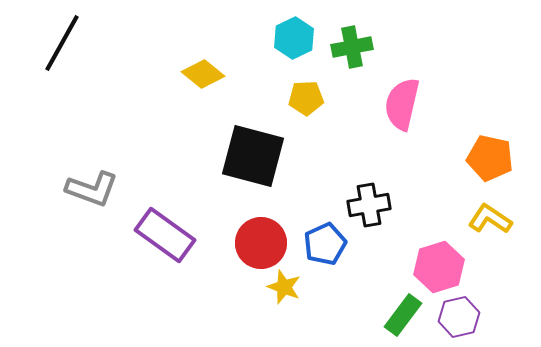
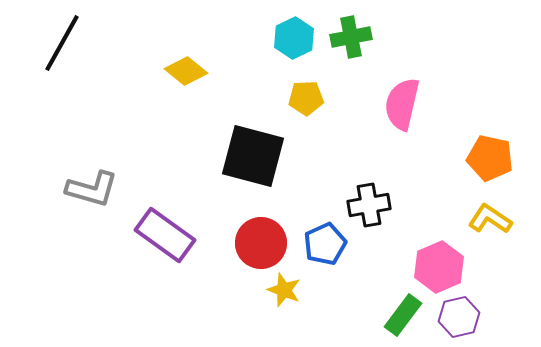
green cross: moved 1 px left, 10 px up
yellow diamond: moved 17 px left, 3 px up
gray L-shape: rotated 4 degrees counterclockwise
pink hexagon: rotated 6 degrees counterclockwise
yellow star: moved 3 px down
